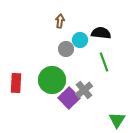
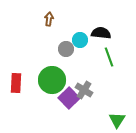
brown arrow: moved 11 px left, 2 px up
green line: moved 5 px right, 5 px up
gray cross: rotated 18 degrees counterclockwise
